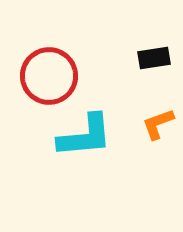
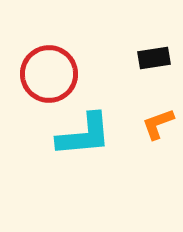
red circle: moved 2 px up
cyan L-shape: moved 1 px left, 1 px up
